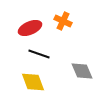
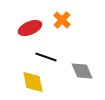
orange cross: moved 1 px left, 1 px up; rotated 18 degrees clockwise
black line: moved 7 px right, 3 px down
yellow diamond: rotated 10 degrees clockwise
